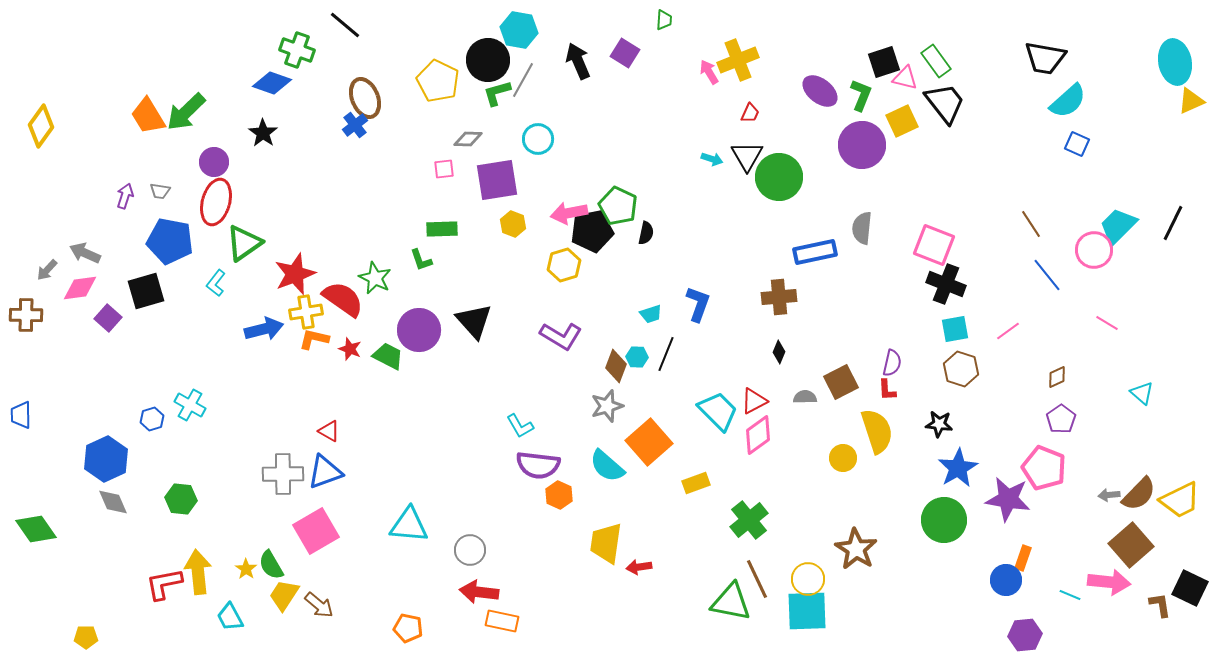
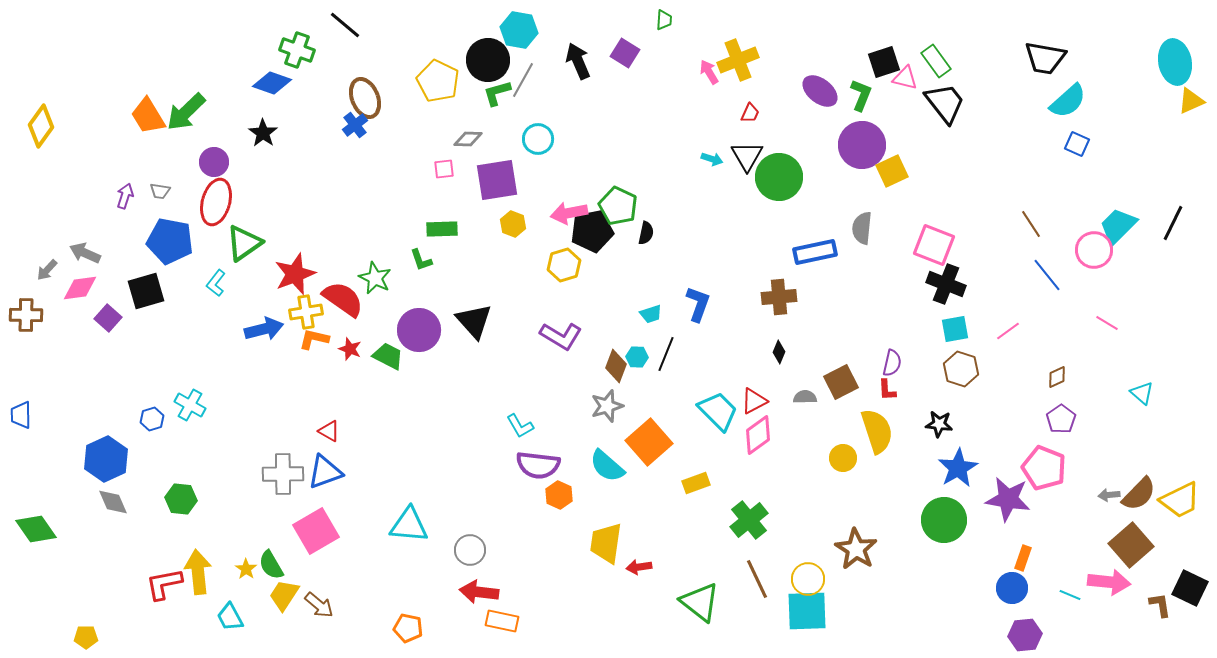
yellow square at (902, 121): moved 10 px left, 50 px down
blue circle at (1006, 580): moved 6 px right, 8 px down
green triangle at (731, 602): moved 31 px left; rotated 27 degrees clockwise
